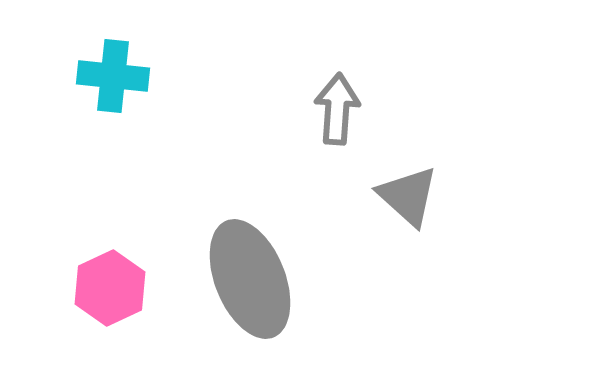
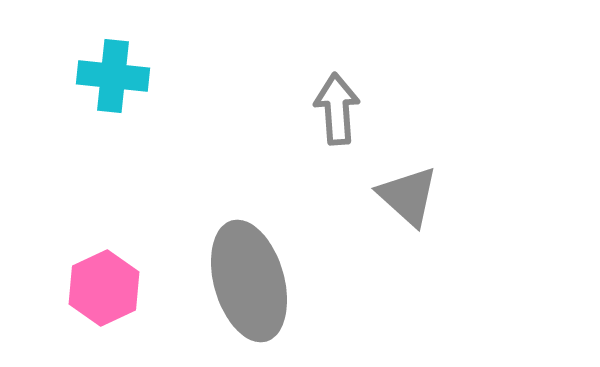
gray arrow: rotated 8 degrees counterclockwise
gray ellipse: moved 1 px left, 2 px down; rotated 6 degrees clockwise
pink hexagon: moved 6 px left
